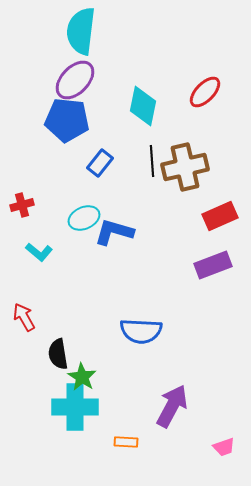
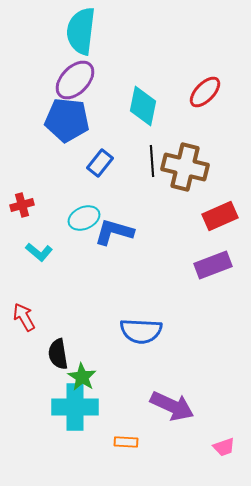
brown cross: rotated 27 degrees clockwise
purple arrow: rotated 87 degrees clockwise
